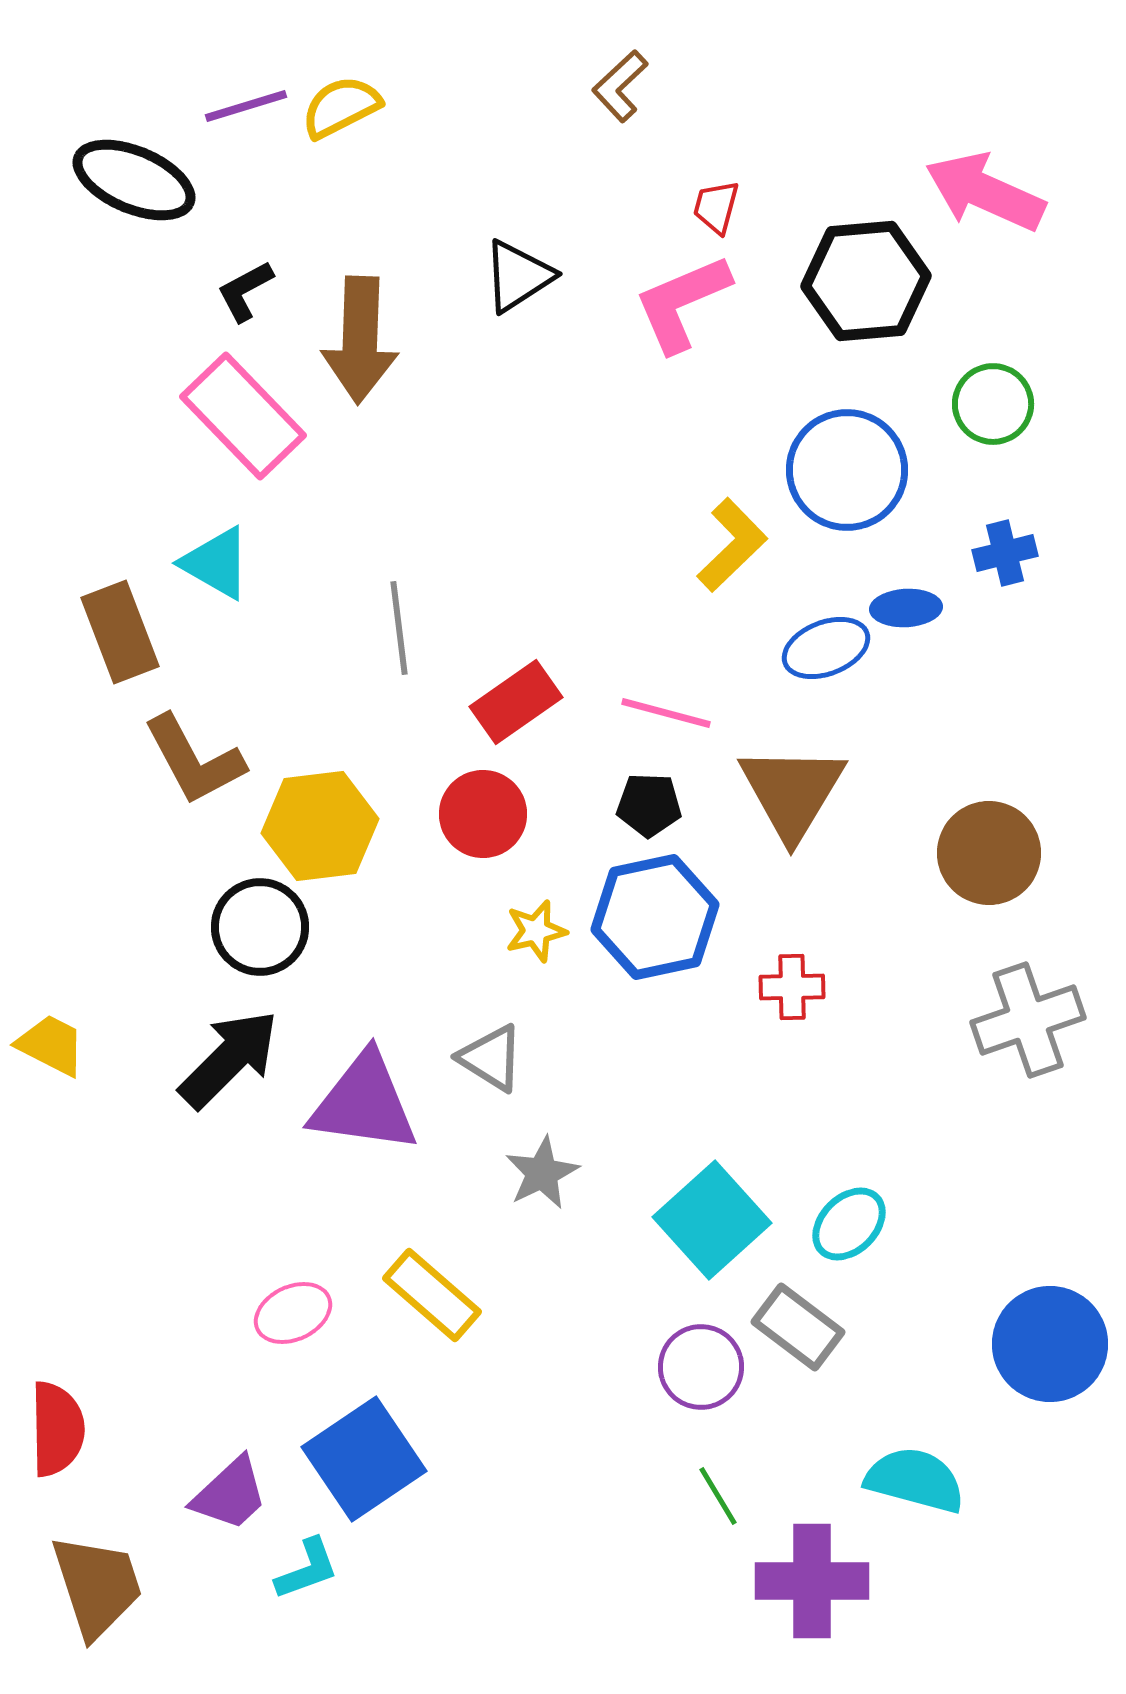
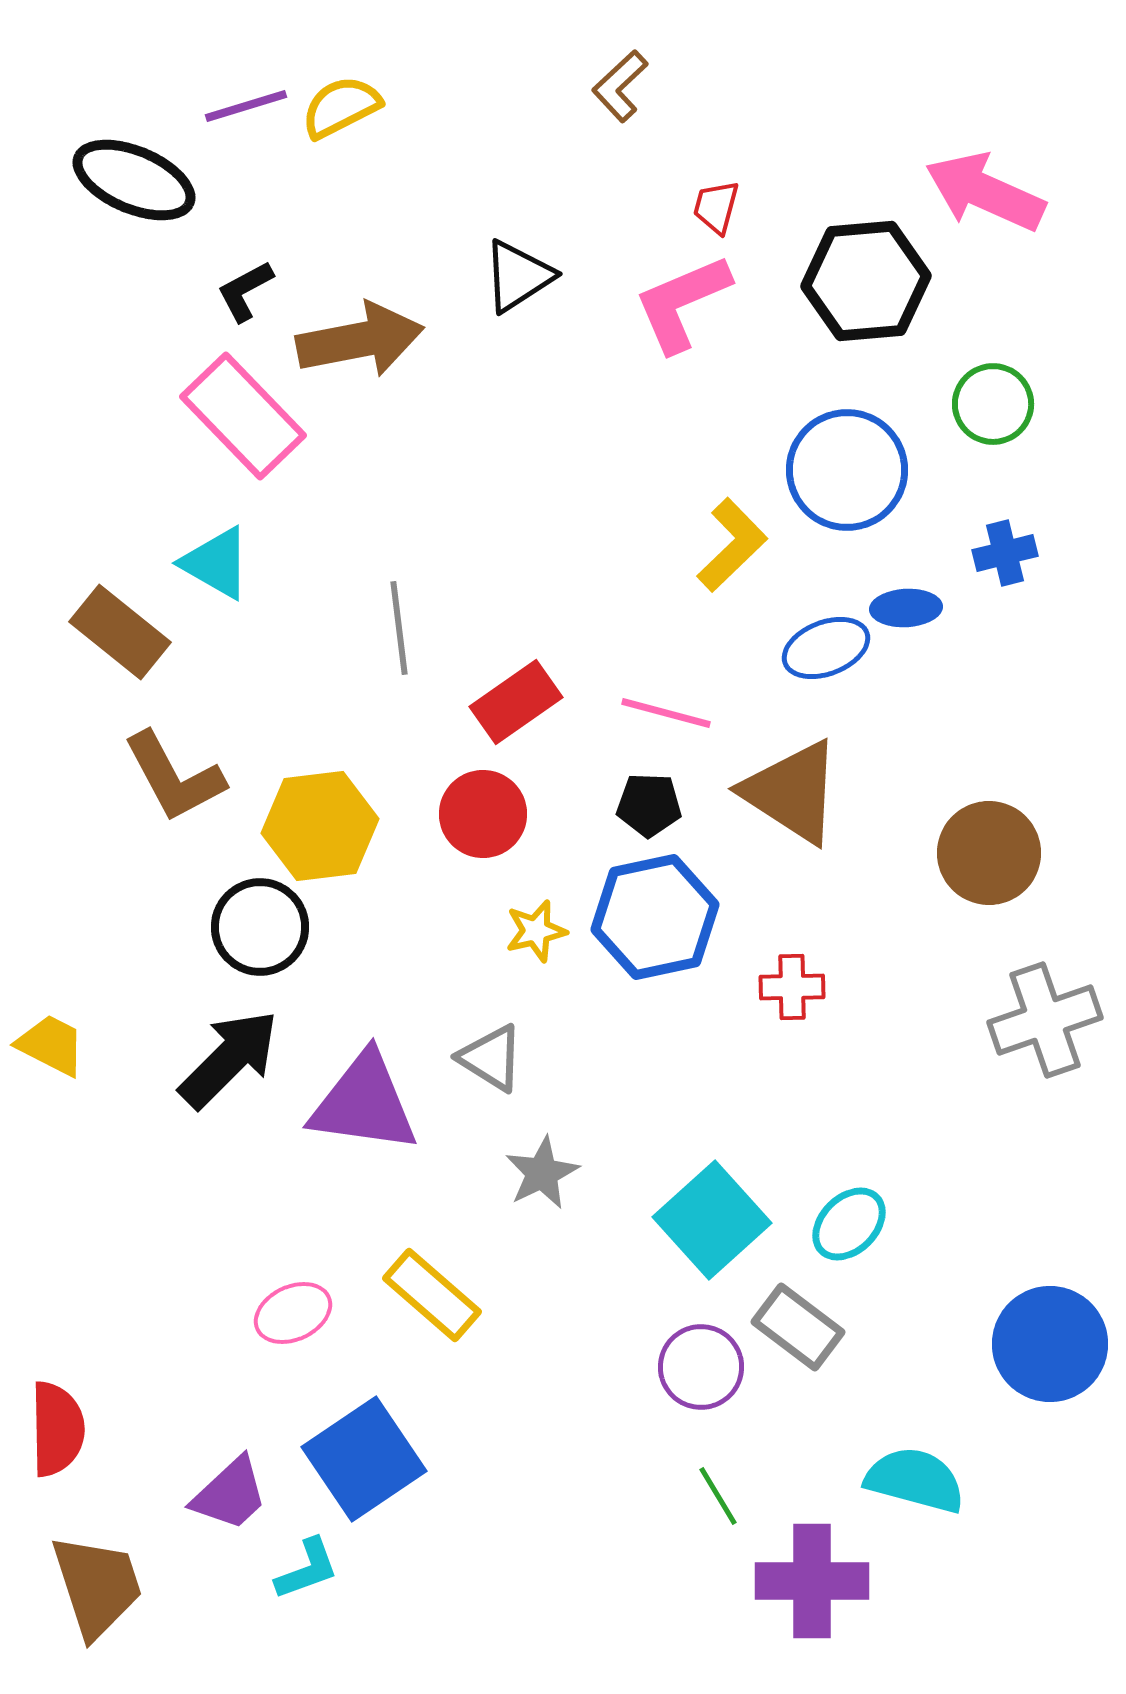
brown arrow at (360, 340): rotated 103 degrees counterclockwise
brown rectangle at (120, 632): rotated 30 degrees counterclockwise
brown L-shape at (194, 760): moved 20 px left, 17 px down
brown triangle at (792, 792): rotated 28 degrees counterclockwise
gray cross at (1028, 1020): moved 17 px right
